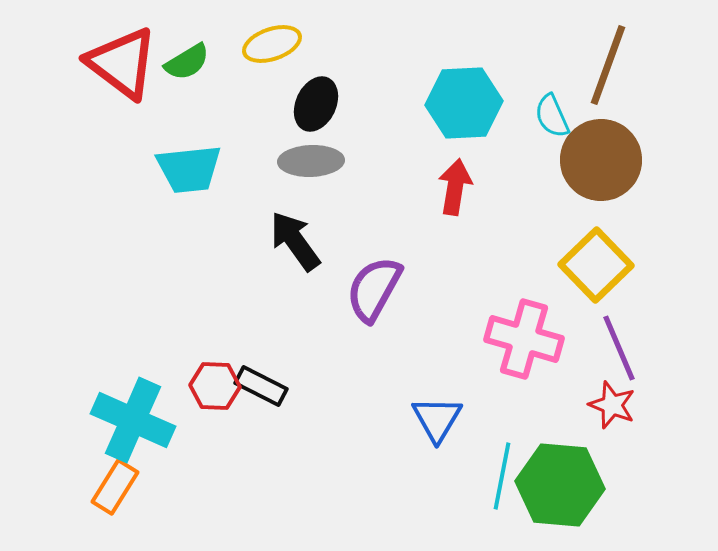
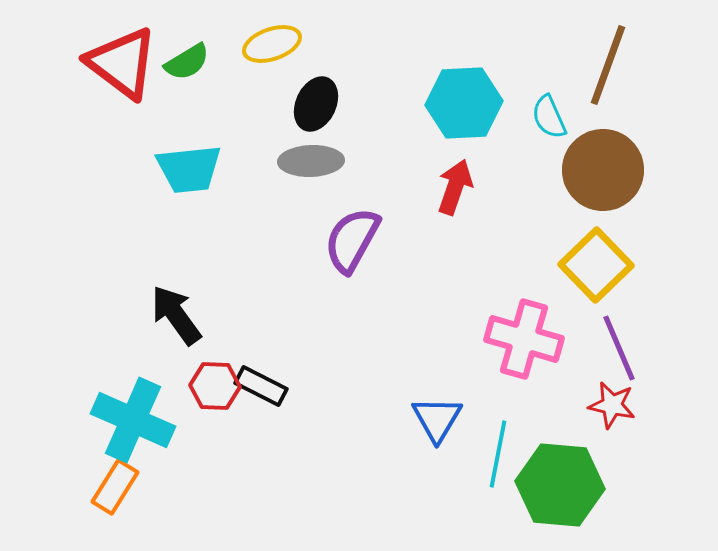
cyan semicircle: moved 3 px left, 1 px down
brown circle: moved 2 px right, 10 px down
red arrow: rotated 10 degrees clockwise
black arrow: moved 119 px left, 74 px down
purple semicircle: moved 22 px left, 49 px up
red star: rotated 9 degrees counterclockwise
cyan line: moved 4 px left, 22 px up
